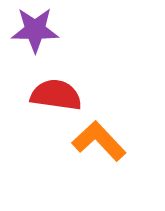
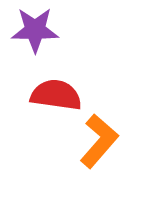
orange L-shape: rotated 84 degrees clockwise
